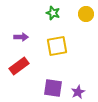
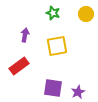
purple arrow: moved 4 px right, 2 px up; rotated 80 degrees counterclockwise
